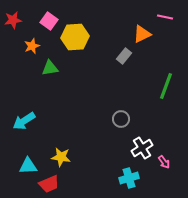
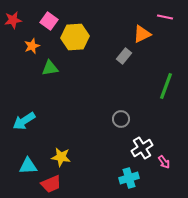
red trapezoid: moved 2 px right
